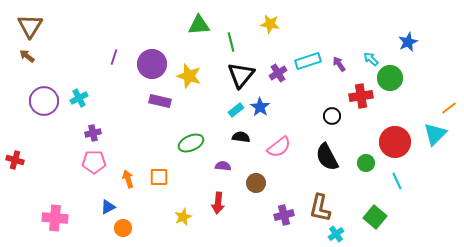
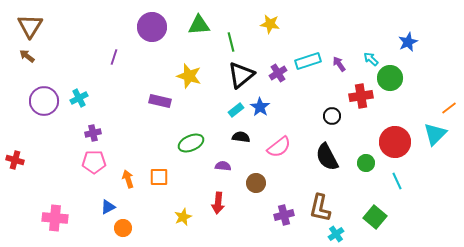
purple circle at (152, 64): moved 37 px up
black triangle at (241, 75): rotated 12 degrees clockwise
